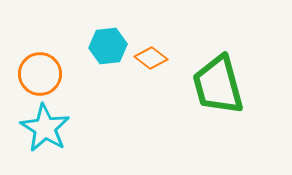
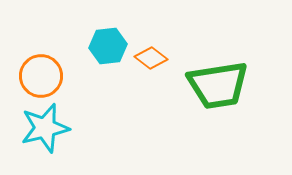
orange circle: moved 1 px right, 2 px down
green trapezoid: rotated 84 degrees counterclockwise
cyan star: rotated 27 degrees clockwise
